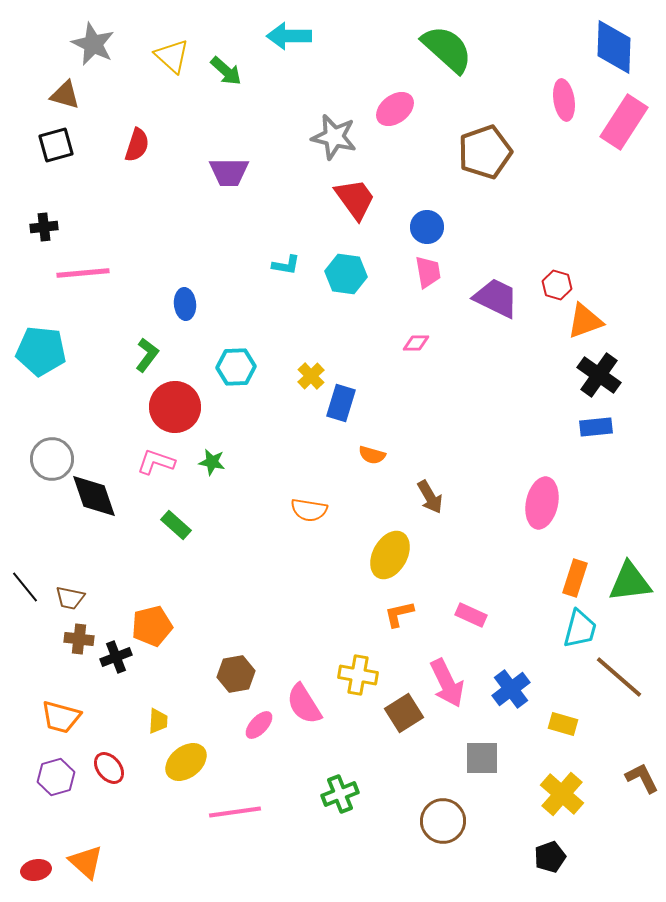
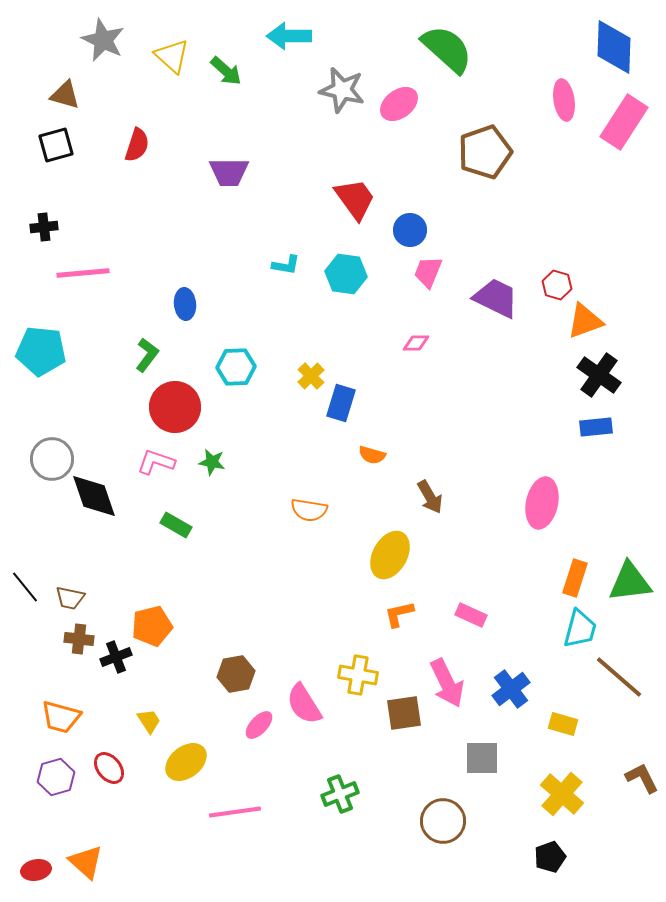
gray star at (93, 44): moved 10 px right, 4 px up
pink ellipse at (395, 109): moved 4 px right, 5 px up
gray star at (334, 137): moved 8 px right, 47 px up
blue circle at (427, 227): moved 17 px left, 3 px down
pink trapezoid at (428, 272): rotated 148 degrees counterclockwise
green rectangle at (176, 525): rotated 12 degrees counterclockwise
brown square at (404, 713): rotated 24 degrees clockwise
yellow trapezoid at (158, 721): moved 9 px left; rotated 36 degrees counterclockwise
